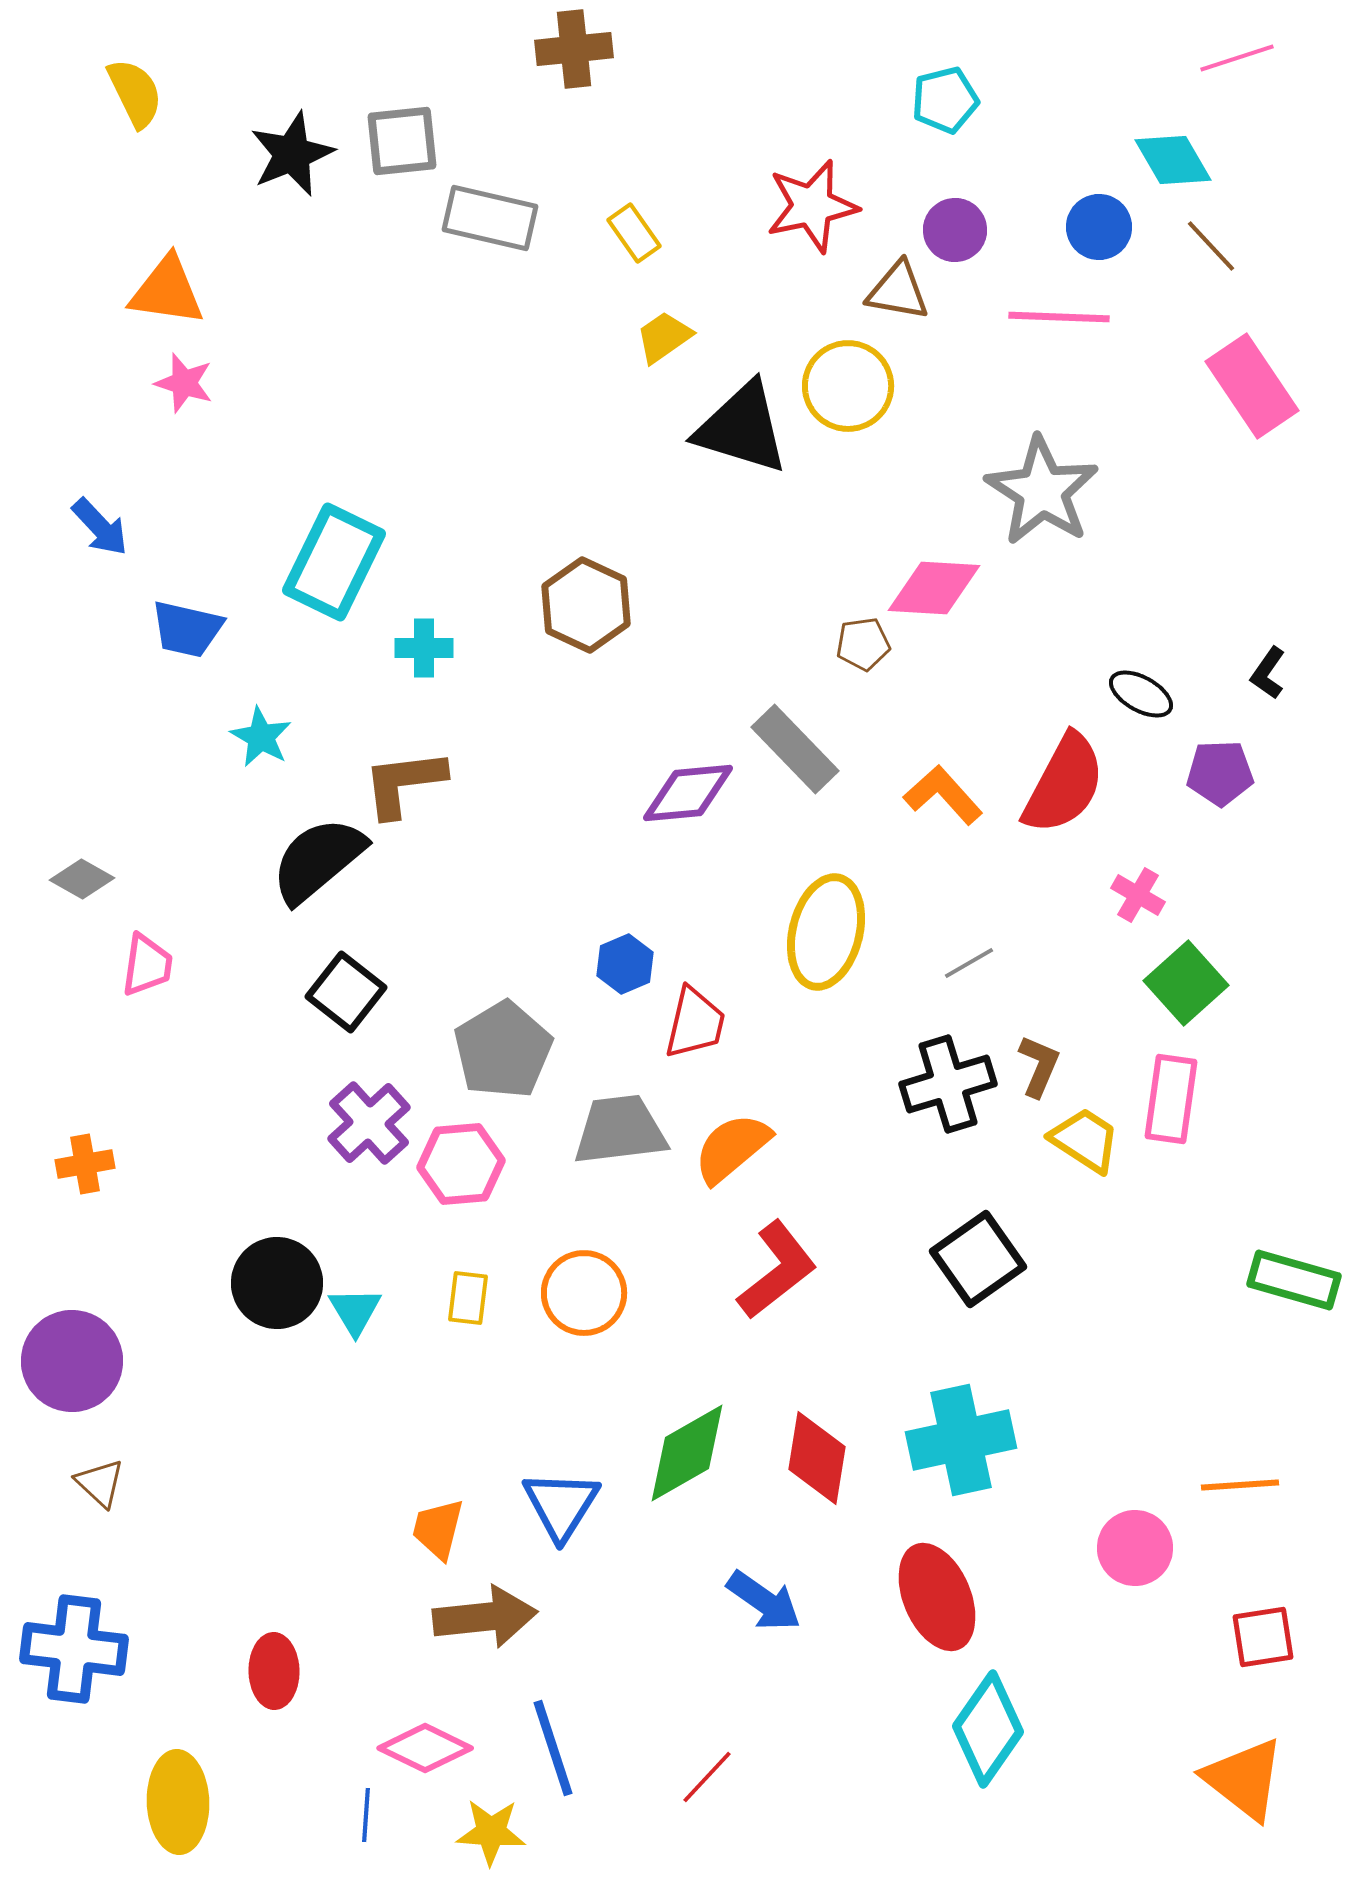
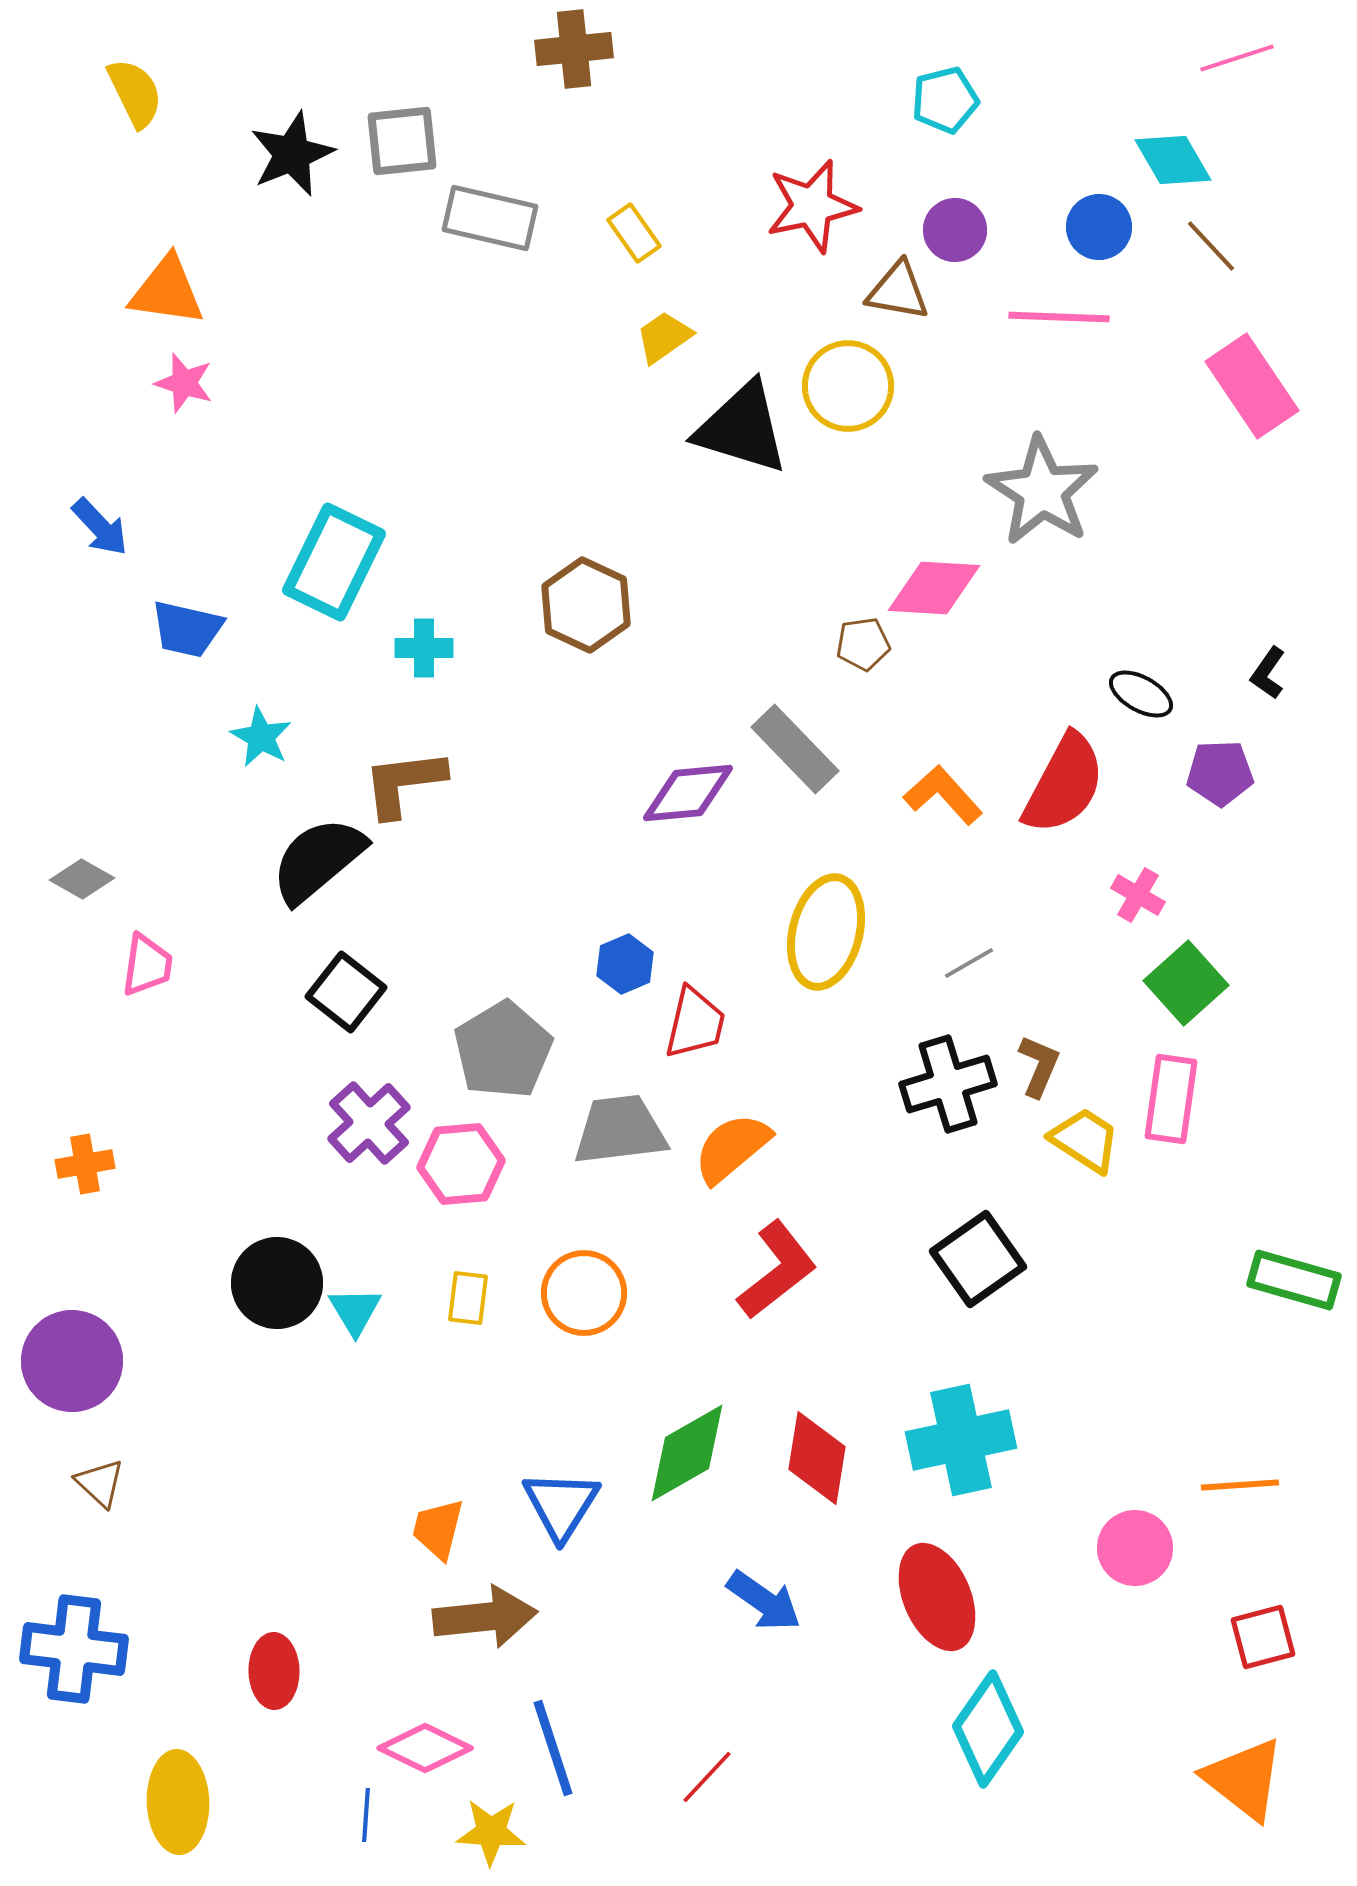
red square at (1263, 1637): rotated 6 degrees counterclockwise
